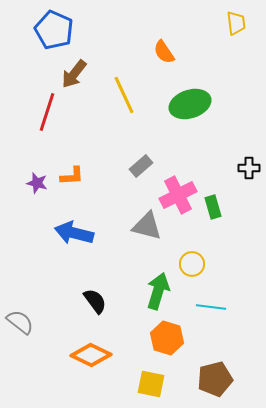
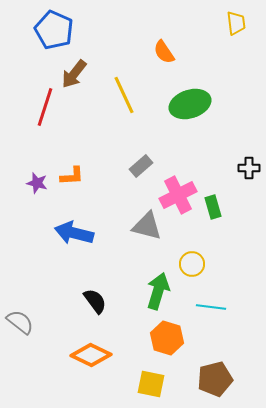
red line: moved 2 px left, 5 px up
